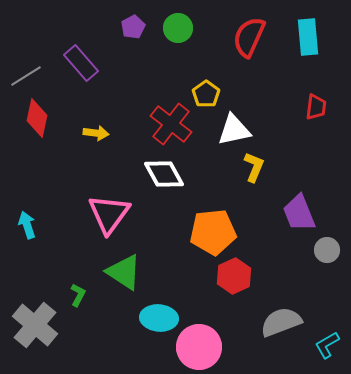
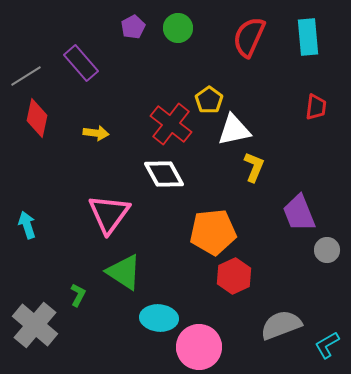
yellow pentagon: moved 3 px right, 6 px down
gray semicircle: moved 3 px down
